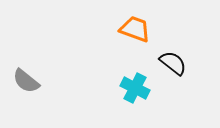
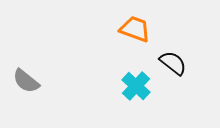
cyan cross: moved 1 px right, 2 px up; rotated 16 degrees clockwise
